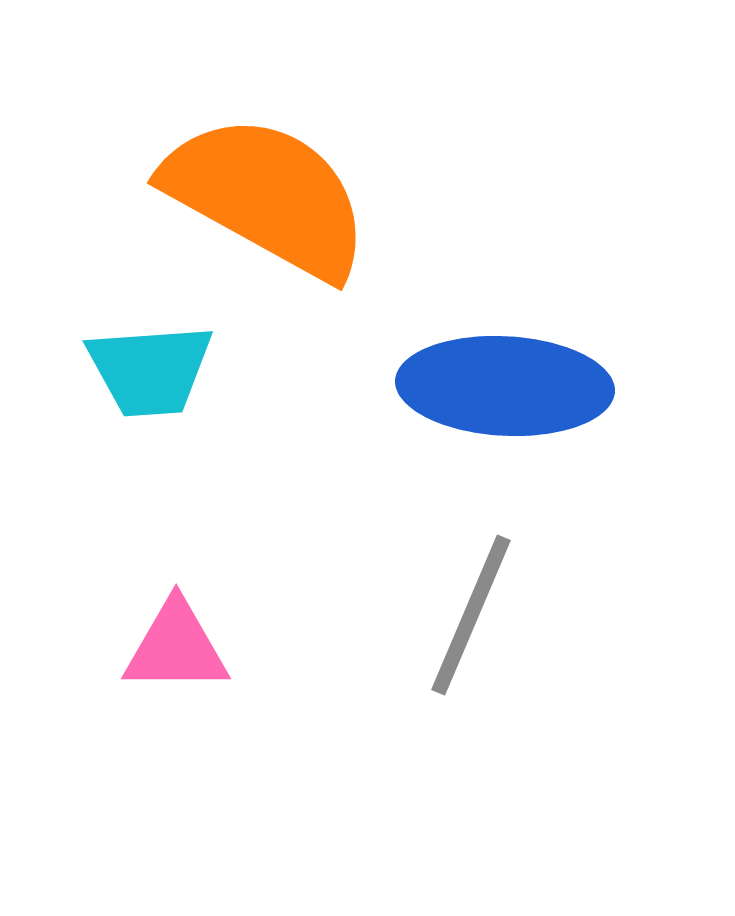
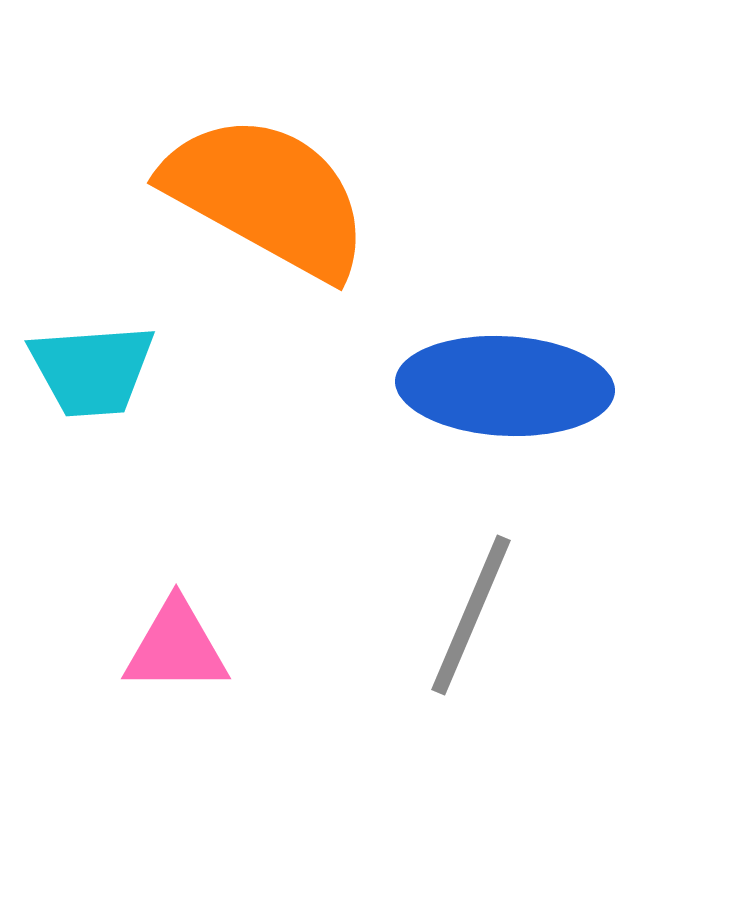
cyan trapezoid: moved 58 px left
